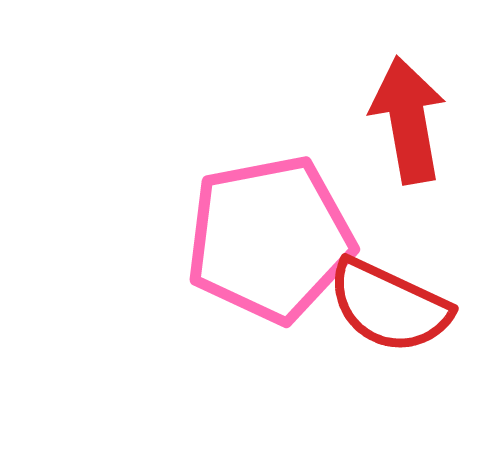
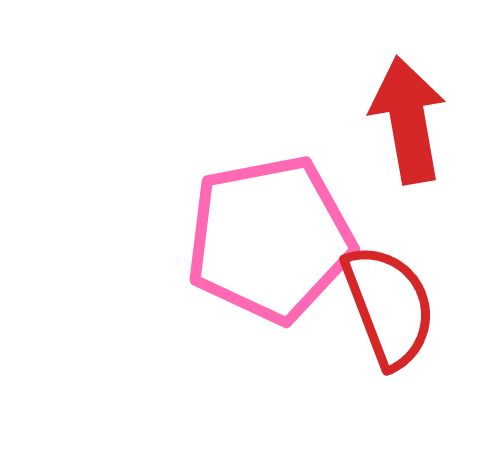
red semicircle: rotated 136 degrees counterclockwise
